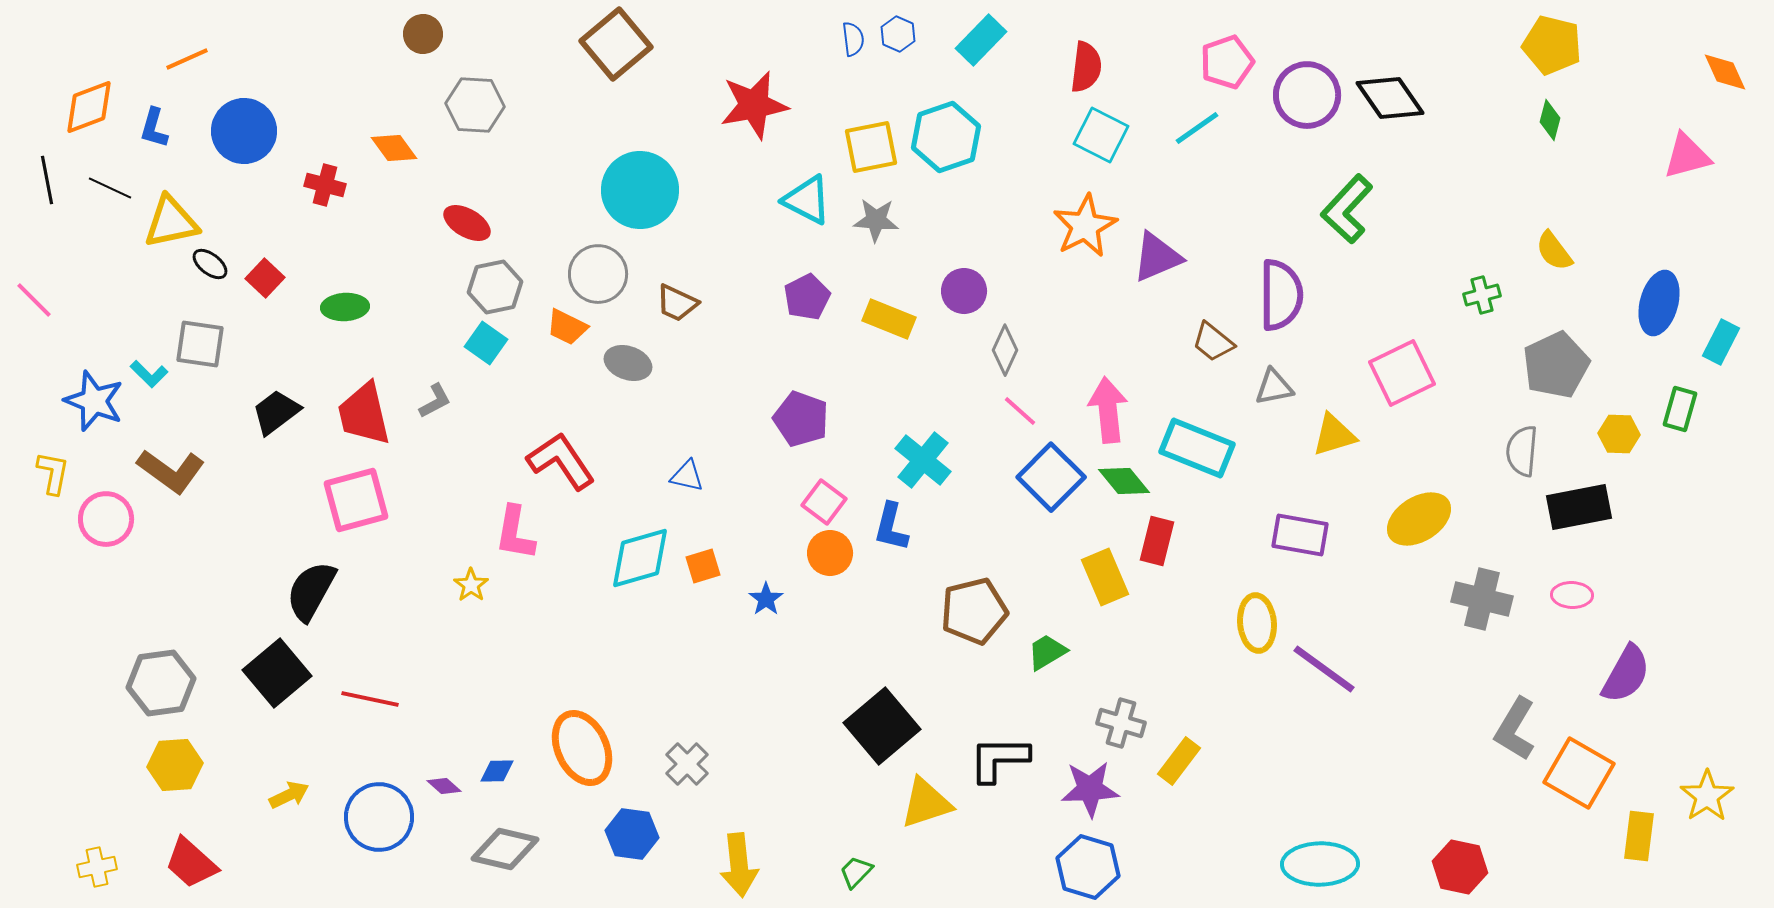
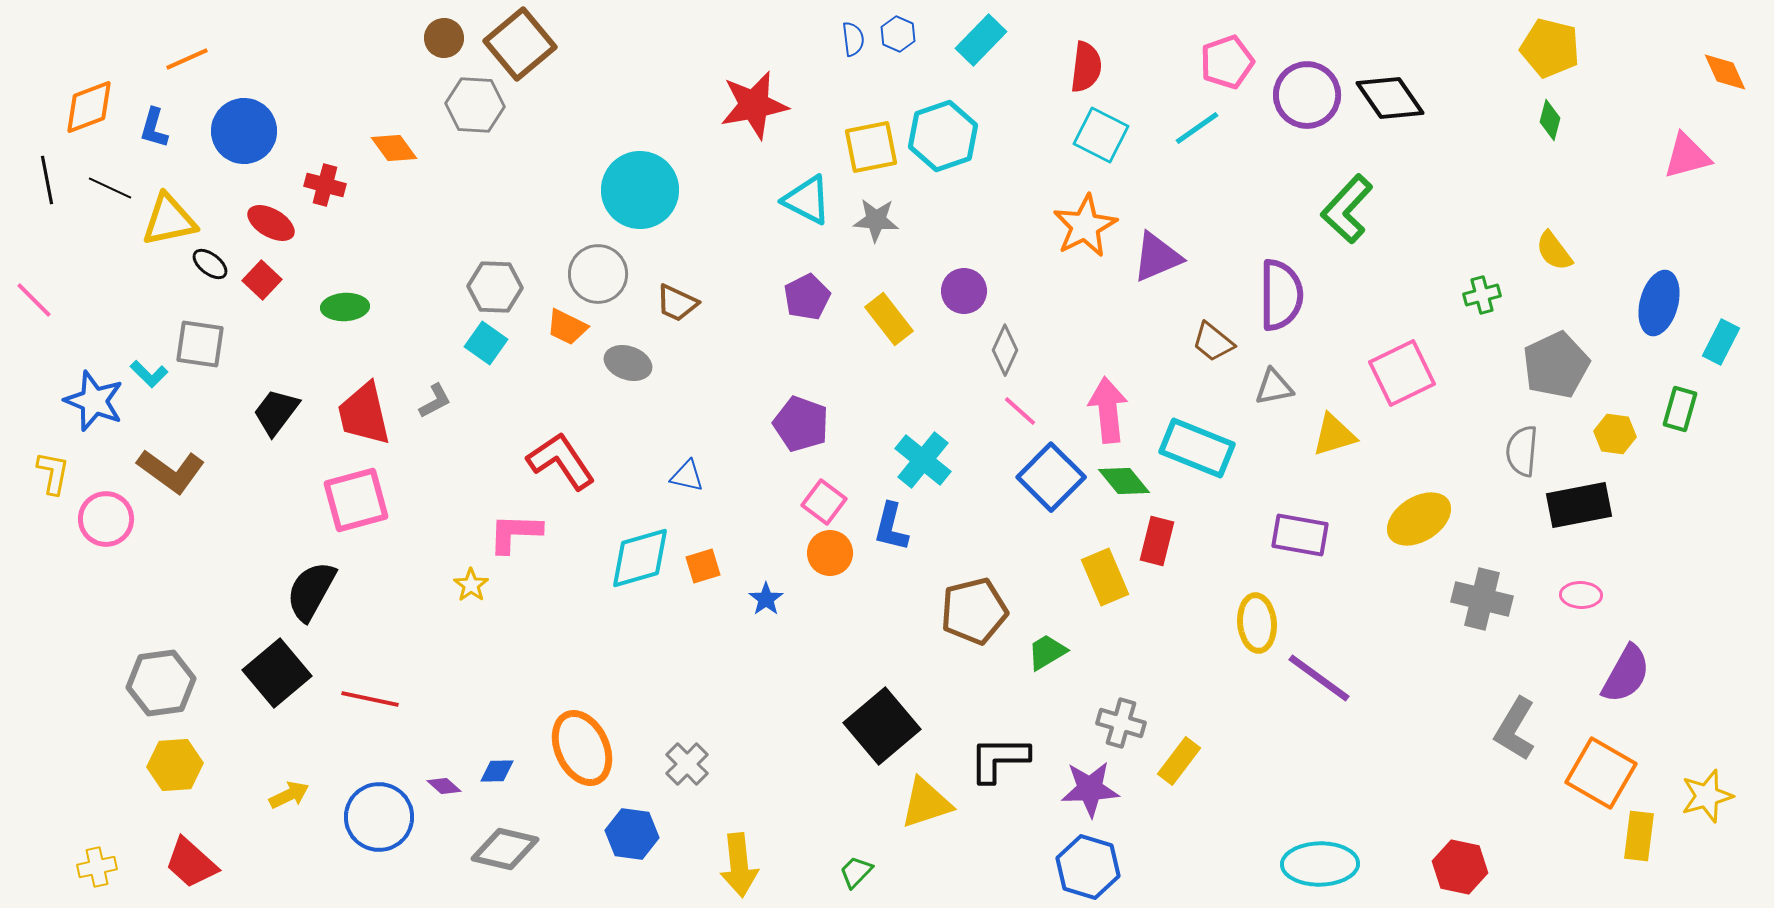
brown circle at (423, 34): moved 21 px right, 4 px down
brown square at (616, 44): moved 96 px left
yellow pentagon at (1552, 45): moved 2 px left, 3 px down
cyan hexagon at (946, 137): moved 3 px left, 1 px up
yellow triangle at (171, 222): moved 2 px left, 2 px up
red ellipse at (467, 223): moved 196 px left
red square at (265, 278): moved 3 px left, 2 px down
gray hexagon at (495, 287): rotated 14 degrees clockwise
yellow rectangle at (889, 319): rotated 30 degrees clockwise
black trapezoid at (276, 412): rotated 16 degrees counterclockwise
purple pentagon at (801, 419): moved 5 px down
yellow hexagon at (1619, 434): moved 4 px left; rotated 6 degrees clockwise
black rectangle at (1579, 507): moved 2 px up
pink L-shape at (515, 533): rotated 82 degrees clockwise
pink ellipse at (1572, 595): moved 9 px right
purple line at (1324, 669): moved 5 px left, 9 px down
orange square at (1579, 773): moved 22 px right
yellow star at (1707, 796): rotated 18 degrees clockwise
